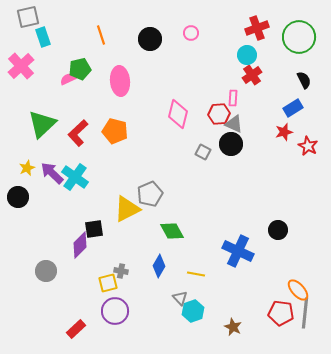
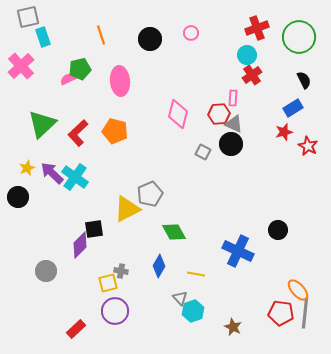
green diamond at (172, 231): moved 2 px right, 1 px down
